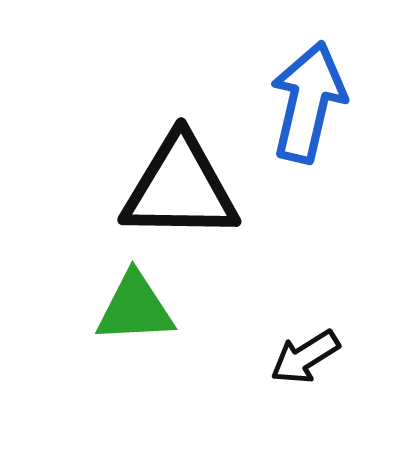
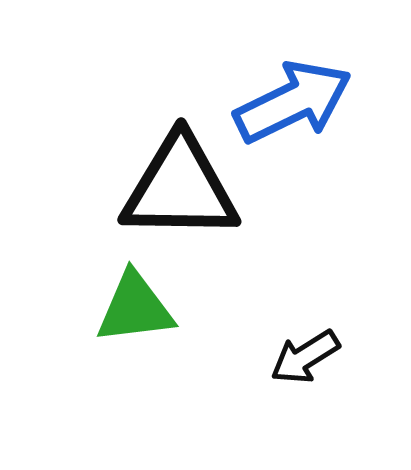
blue arrow: moved 15 px left; rotated 51 degrees clockwise
green triangle: rotated 4 degrees counterclockwise
